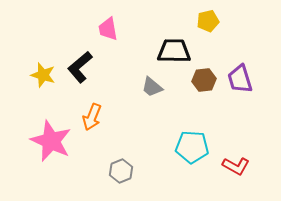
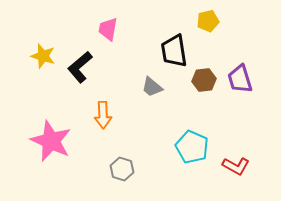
pink trapezoid: rotated 20 degrees clockwise
black trapezoid: rotated 100 degrees counterclockwise
yellow star: moved 19 px up
orange arrow: moved 11 px right, 2 px up; rotated 24 degrees counterclockwise
cyan pentagon: rotated 20 degrees clockwise
gray hexagon: moved 1 px right, 2 px up; rotated 20 degrees counterclockwise
